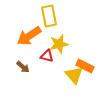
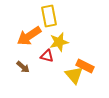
yellow star: moved 2 px up
